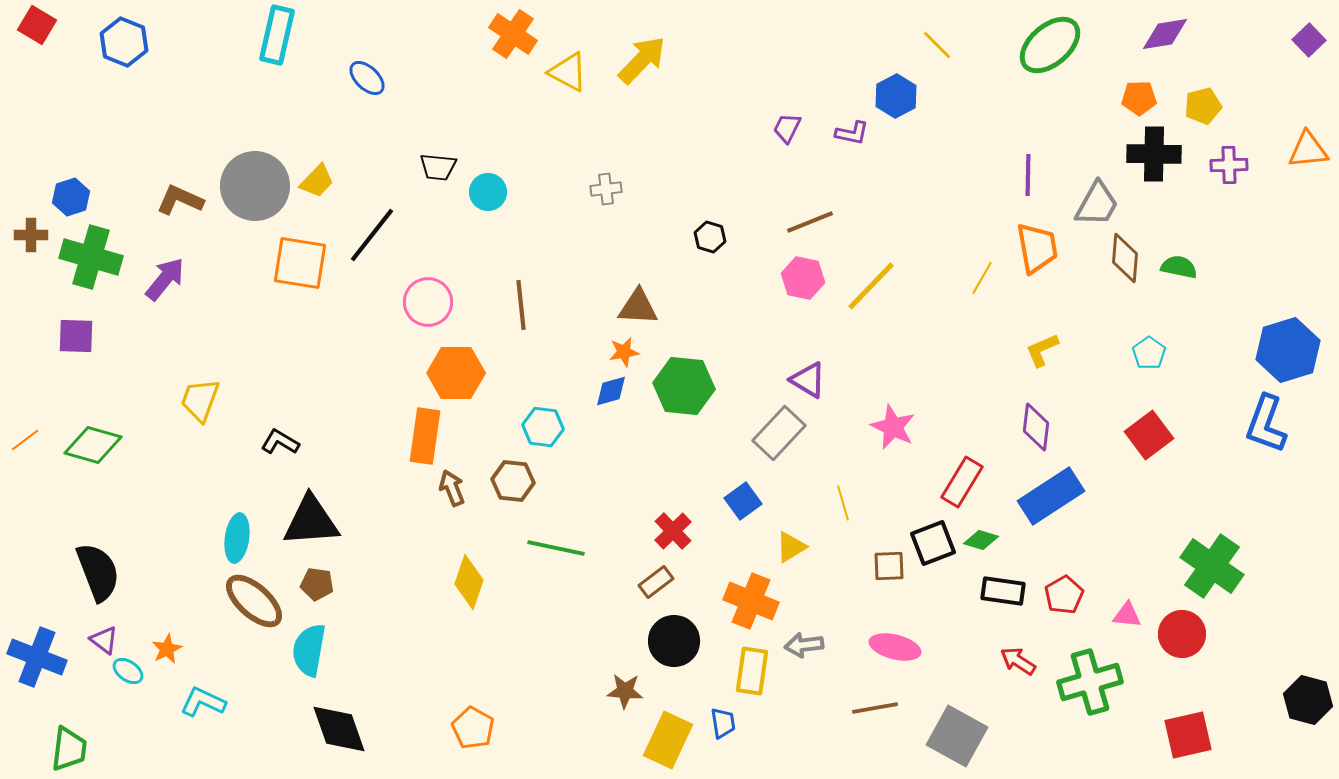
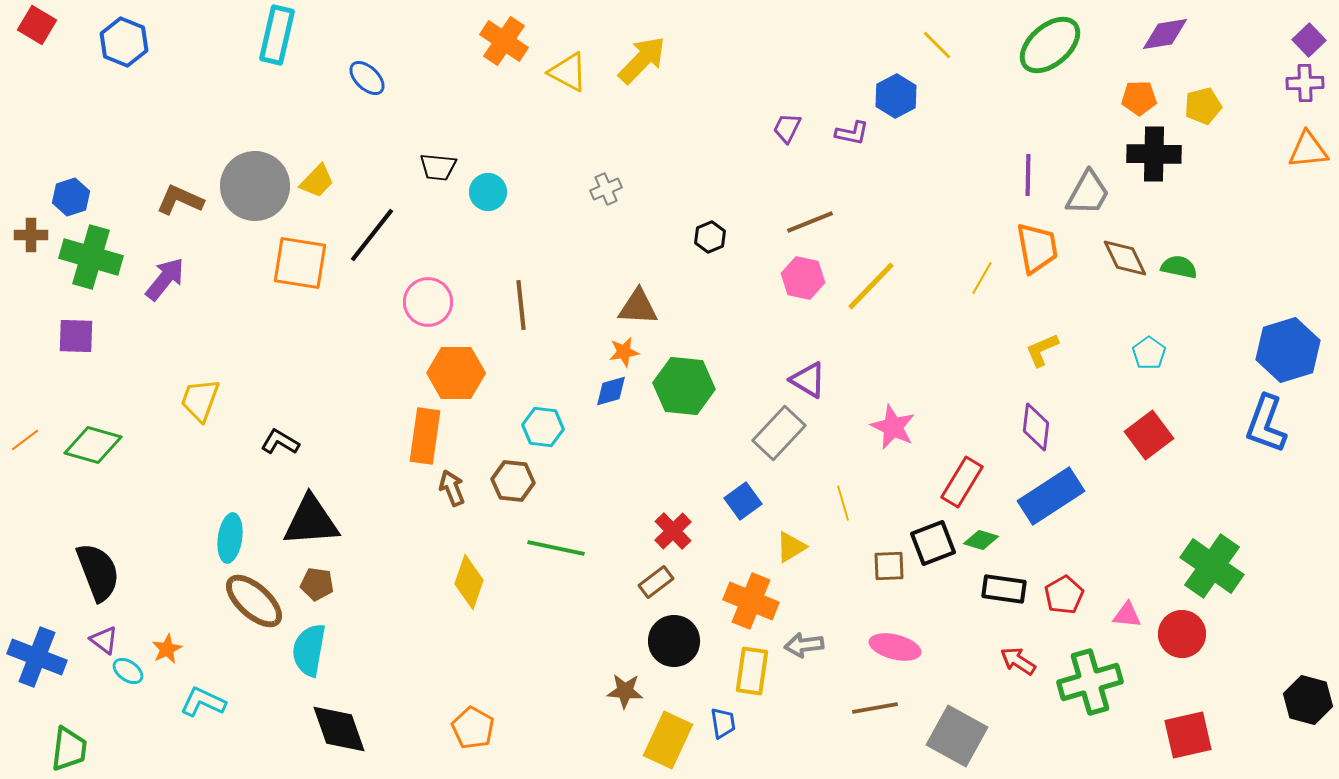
orange cross at (513, 34): moved 9 px left, 7 px down
purple cross at (1229, 165): moved 76 px right, 82 px up
gray cross at (606, 189): rotated 16 degrees counterclockwise
gray trapezoid at (1097, 204): moved 9 px left, 11 px up
black hexagon at (710, 237): rotated 20 degrees clockwise
brown diamond at (1125, 258): rotated 30 degrees counterclockwise
cyan ellipse at (237, 538): moved 7 px left
black rectangle at (1003, 591): moved 1 px right, 2 px up
